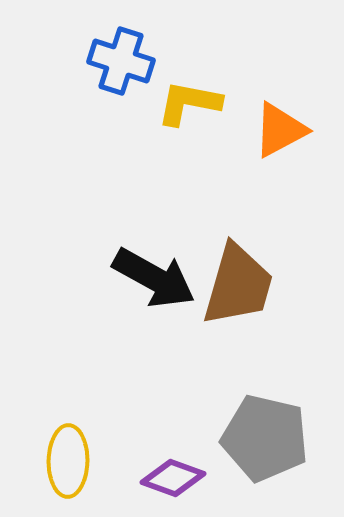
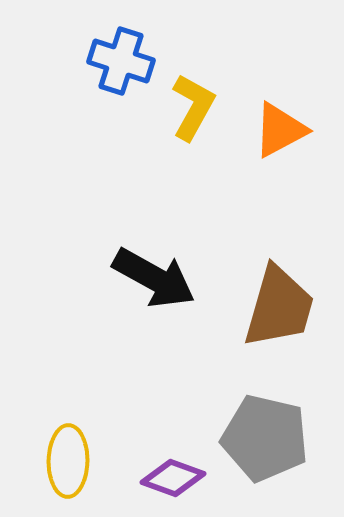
yellow L-shape: moved 4 px right, 4 px down; rotated 108 degrees clockwise
brown trapezoid: moved 41 px right, 22 px down
